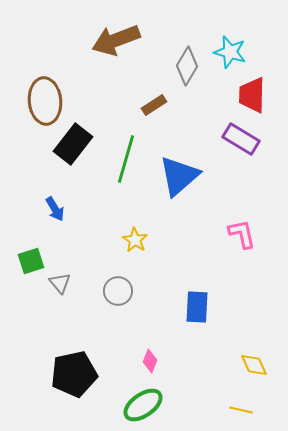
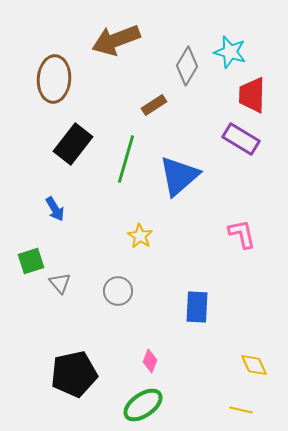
brown ellipse: moved 9 px right, 22 px up; rotated 9 degrees clockwise
yellow star: moved 5 px right, 4 px up
